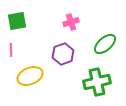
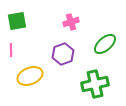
green cross: moved 2 px left, 2 px down
